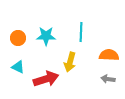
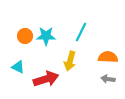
cyan line: rotated 24 degrees clockwise
orange circle: moved 7 px right, 2 px up
orange semicircle: moved 1 px left, 2 px down
yellow arrow: moved 1 px up
